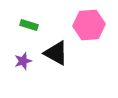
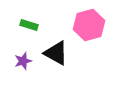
pink hexagon: rotated 12 degrees counterclockwise
